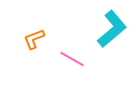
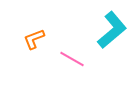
cyan L-shape: moved 1 px down
